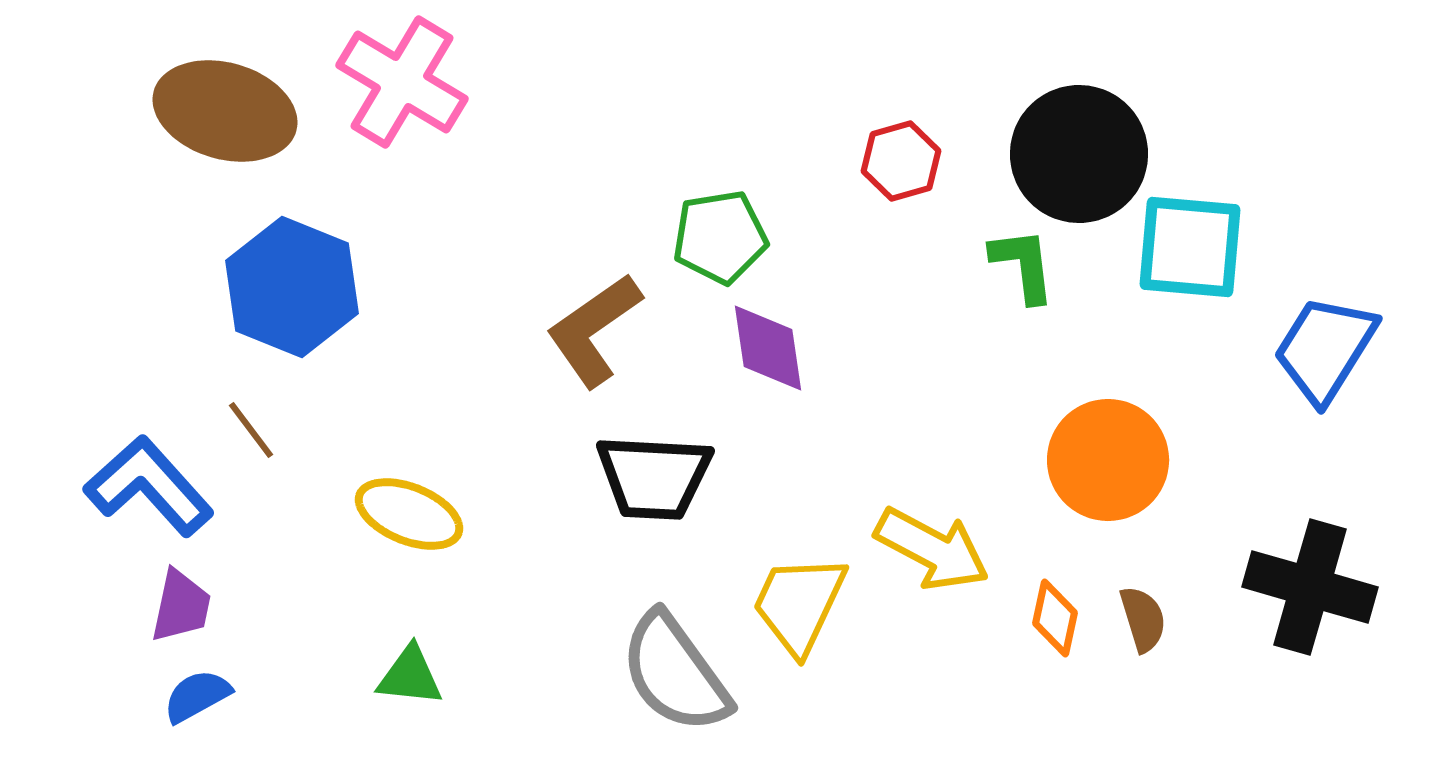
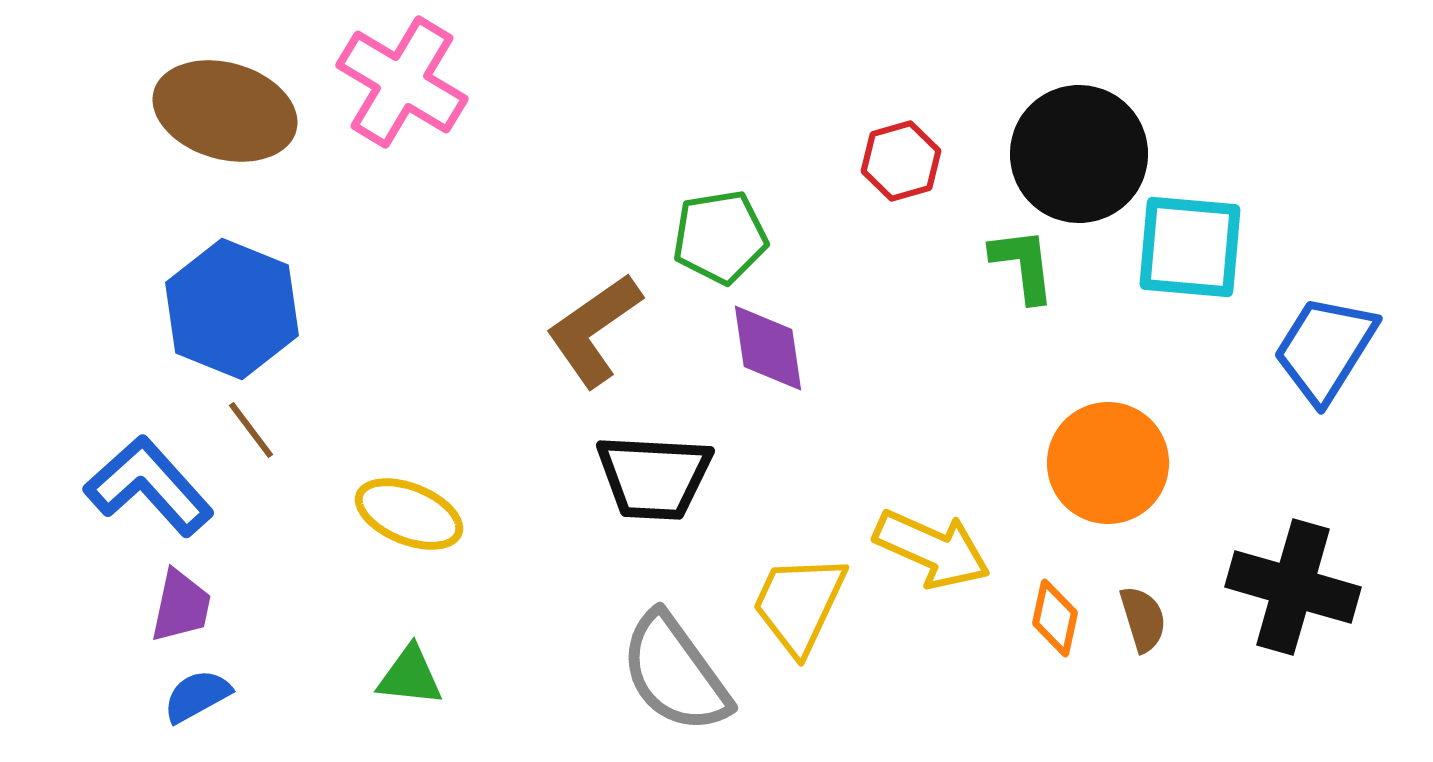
blue hexagon: moved 60 px left, 22 px down
orange circle: moved 3 px down
yellow arrow: rotated 4 degrees counterclockwise
black cross: moved 17 px left
